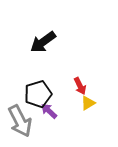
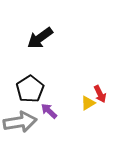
black arrow: moved 3 px left, 4 px up
red arrow: moved 20 px right, 8 px down
black pentagon: moved 8 px left, 5 px up; rotated 16 degrees counterclockwise
gray arrow: moved 1 px down; rotated 72 degrees counterclockwise
